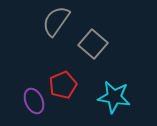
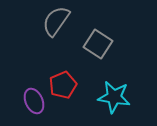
gray square: moved 5 px right; rotated 8 degrees counterclockwise
